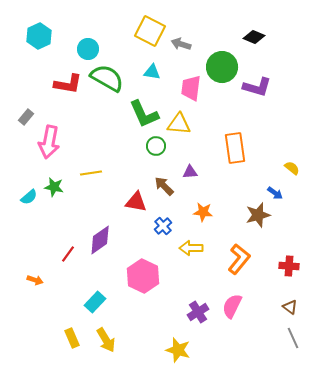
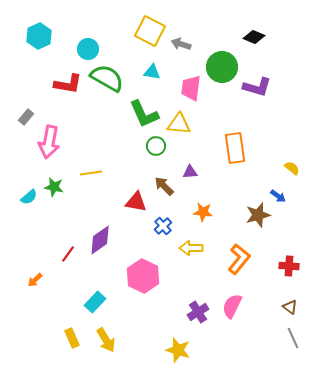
blue arrow at (275, 193): moved 3 px right, 3 px down
orange arrow at (35, 280): rotated 119 degrees clockwise
